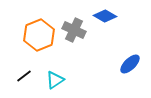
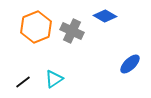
gray cross: moved 2 px left, 1 px down
orange hexagon: moved 3 px left, 8 px up
black line: moved 1 px left, 6 px down
cyan triangle: moved 1 px left, 1 px up
